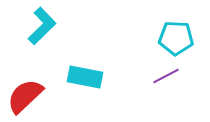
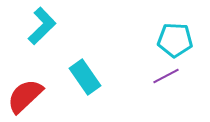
cyan pentagon: moved 1 px left, 2 px down
cyan rectangle: rotated 44 degrees clockwise
